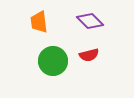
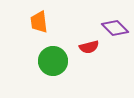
purple diamond: moved 25 px right, 7 px down
red semicircle: moved 8 px up
